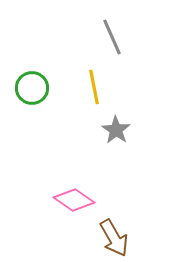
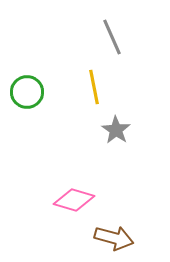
green circle: moved 5 px left, 4 px down
pink diamond: rotated 18 degrees counterclockwise
brown arrow: rotated 45 degrees counterclockwise
